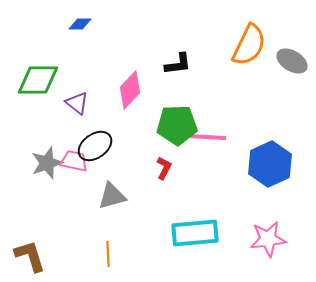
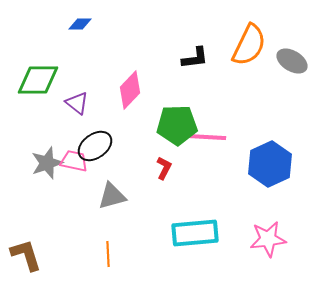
black L-shape: moved 17 px right, 6 px up
brown L-shape: moved 4 px left, 1 px up
